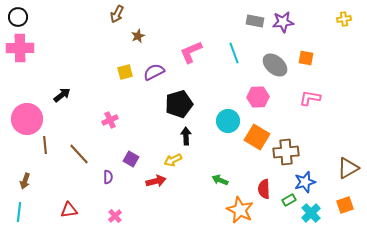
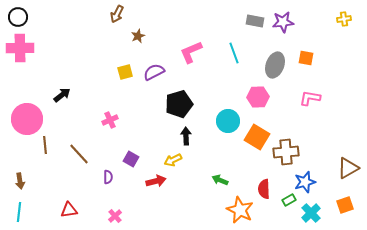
gray ellipse at (275, 65): rotated 70 degrees clockwise
brown arrow at (25, 181): moved 5 px left; rotated 28 degrees counterclockwise
